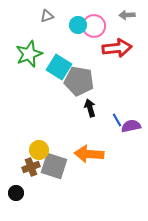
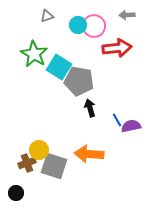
green star: moved 5 px right; rotated 20 degrees counterclockwise
brown cross: moved 4 px left, 4 px up
